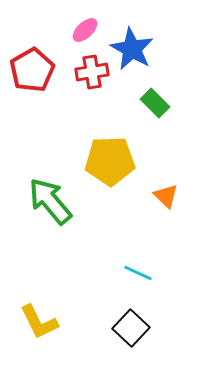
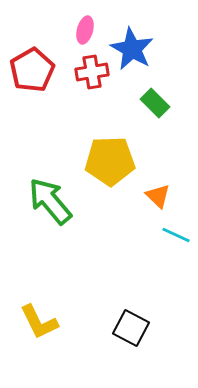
pink ellipse: rotated 32 degrees counterclockwise
orange triangle: moved 8 px left
cyan line: moved 38 px right, 38 px up
black square: rotated 15 degrees counterclockwise
